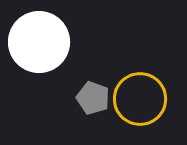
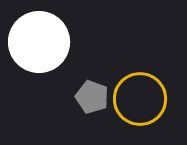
gray pentagon: moved 1 px left, 1 px up
